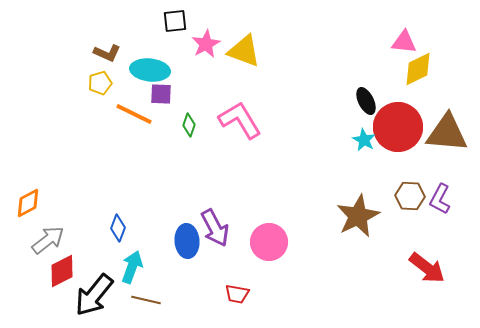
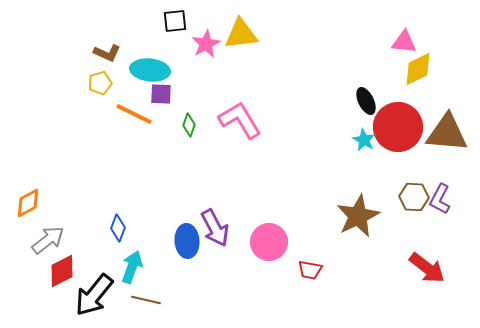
yellow triangle: moved 3 px left, 17 px up; rotated 27 degrees counterclockwise
brown hexagon: moved 4 px right, 1 px down
red trapezoid: moved 73 px right, 24 px up
